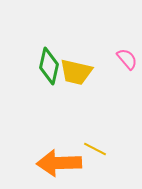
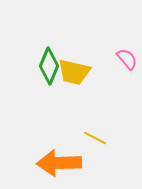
green diamond: rotated 9 degrees clockwise
yellow trapezoid: moved 2 px left
yellow line: moved 11 px up
